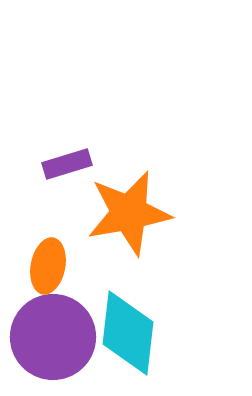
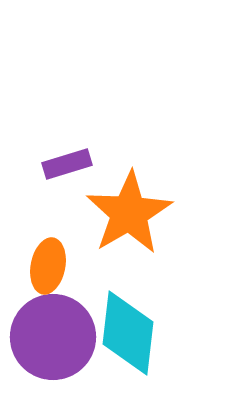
orange star: rotated 20 degrees counterclockwise
